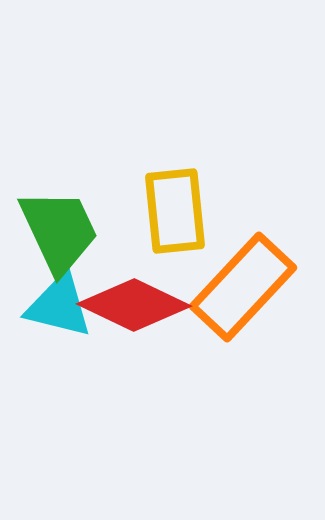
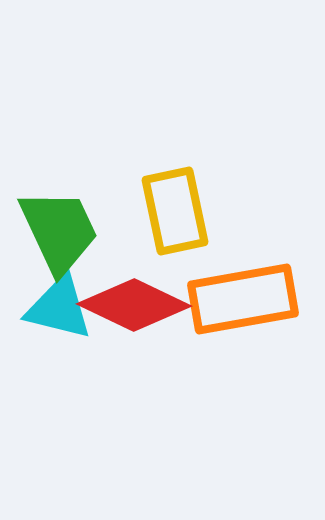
yellow rectangle: rotated 6 degrees counterclockwise
orange rectangle: moved 12 px down; rotated 37 degrees clockwise
cyan triangle: moved 2 px down
